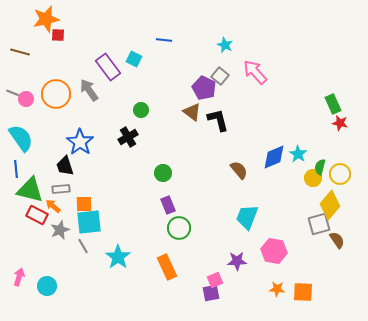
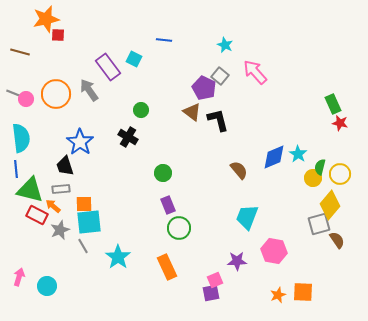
black cross at (128, 137): rotated 30 degrees counterclockwise
cyan semicircle at (21, 138): rotated 28 degrees clockwise
orange star at (277, 289): moved 1 px right, 6 px down; rotated 28 degrees counterclockwise
